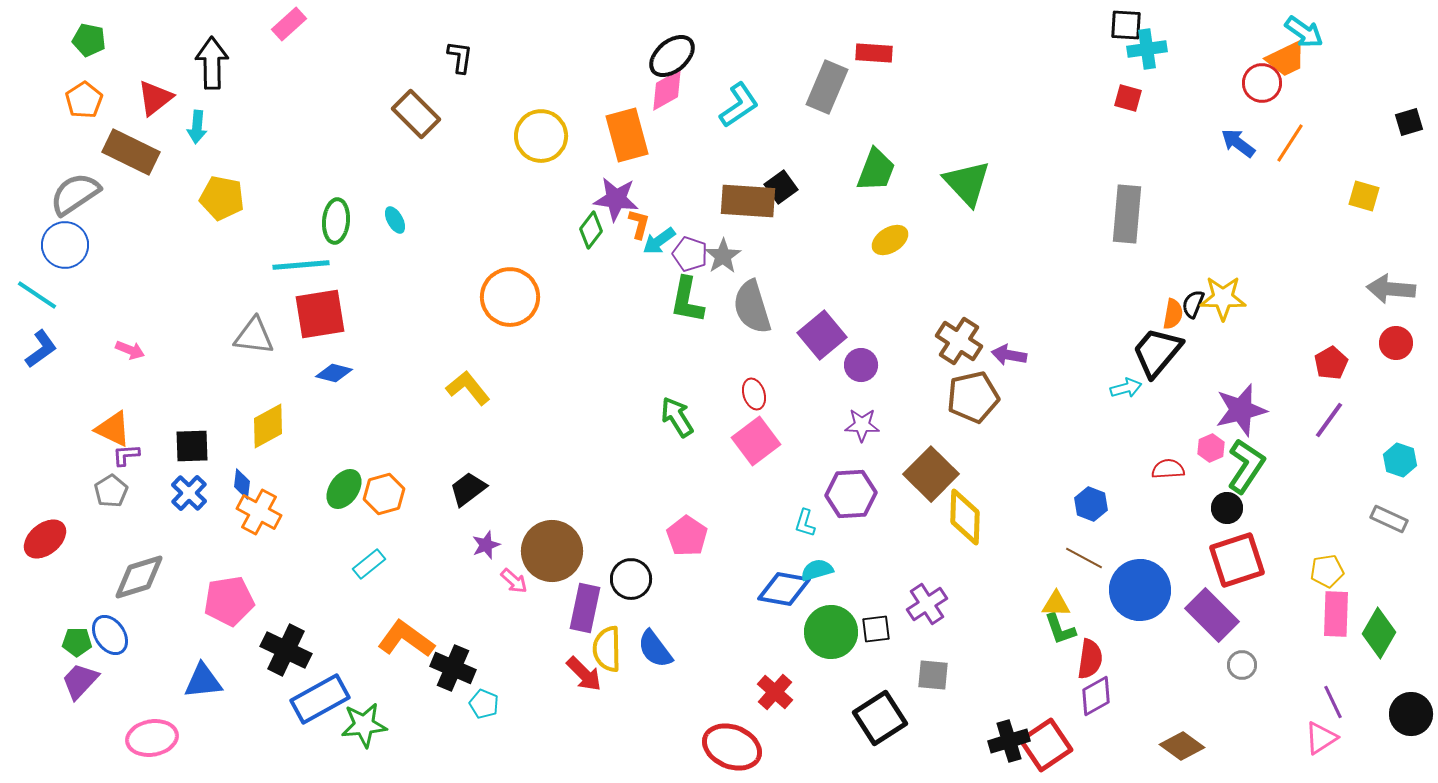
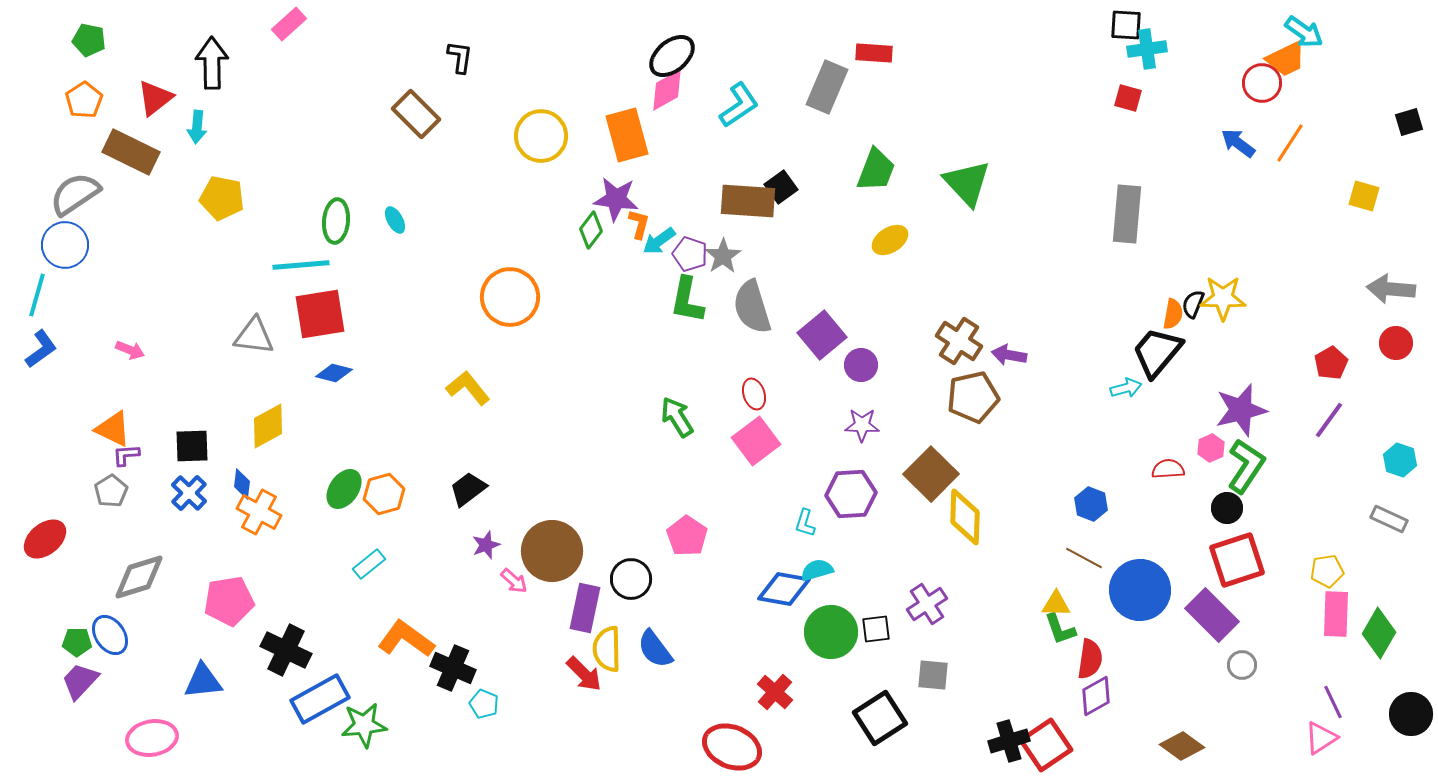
cyan line at (37, 295): rotated 72 degrees clockwise
